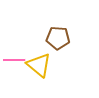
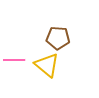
yellow triangle: moved 8 px right
